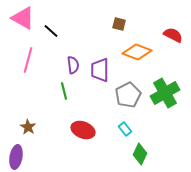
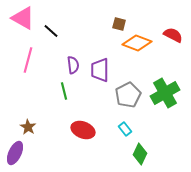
orange diamond: moved 9 px up
purple ellipse: moved 1 px left, 4 px up; rotated 15 degrees clockwise
